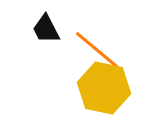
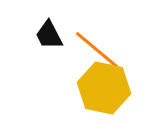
black trapezoid: moved 3 px right, 6 px down
